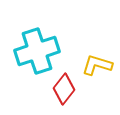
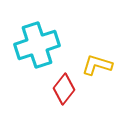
cyan cross: moved 6 px up
